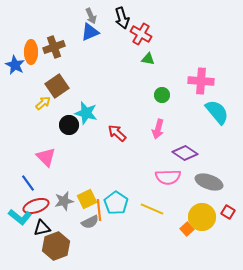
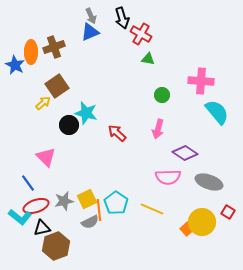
yellow circle: moved 5 px down
